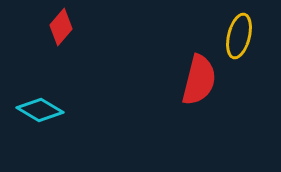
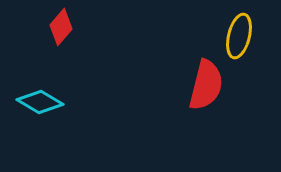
red semicircle: moved 7 px right, 5 px down
cyan diamond: moved 8 px up
